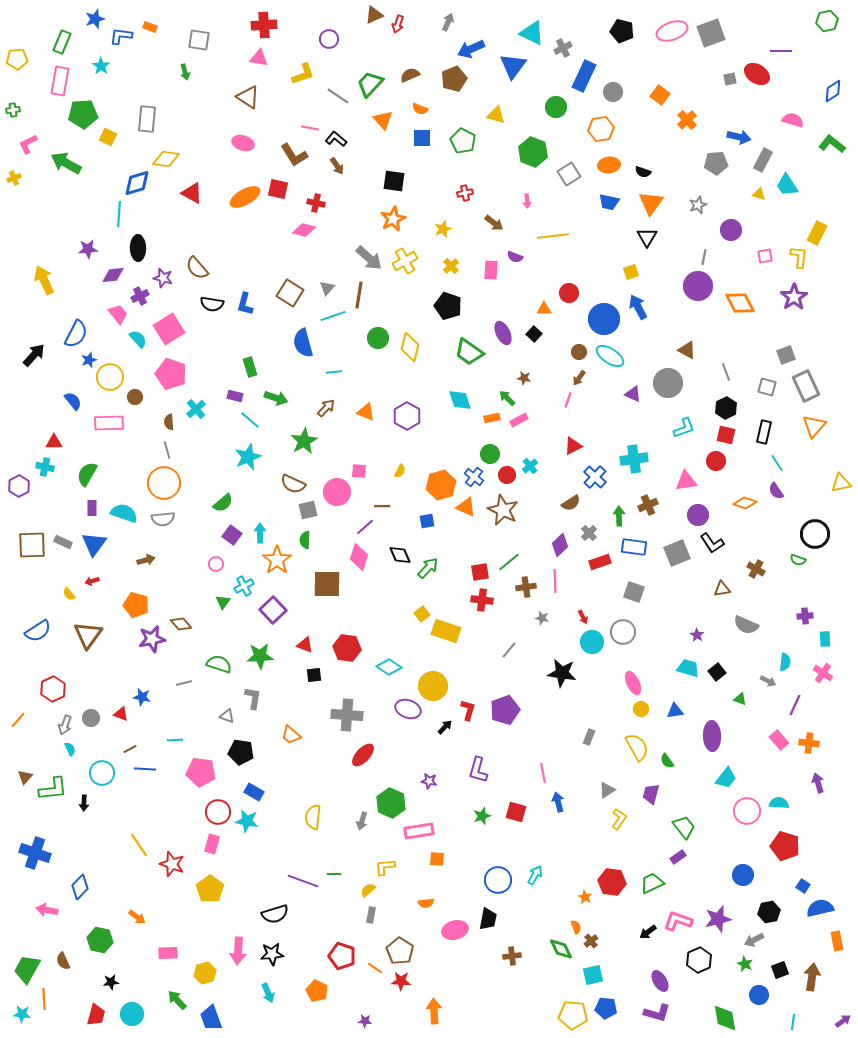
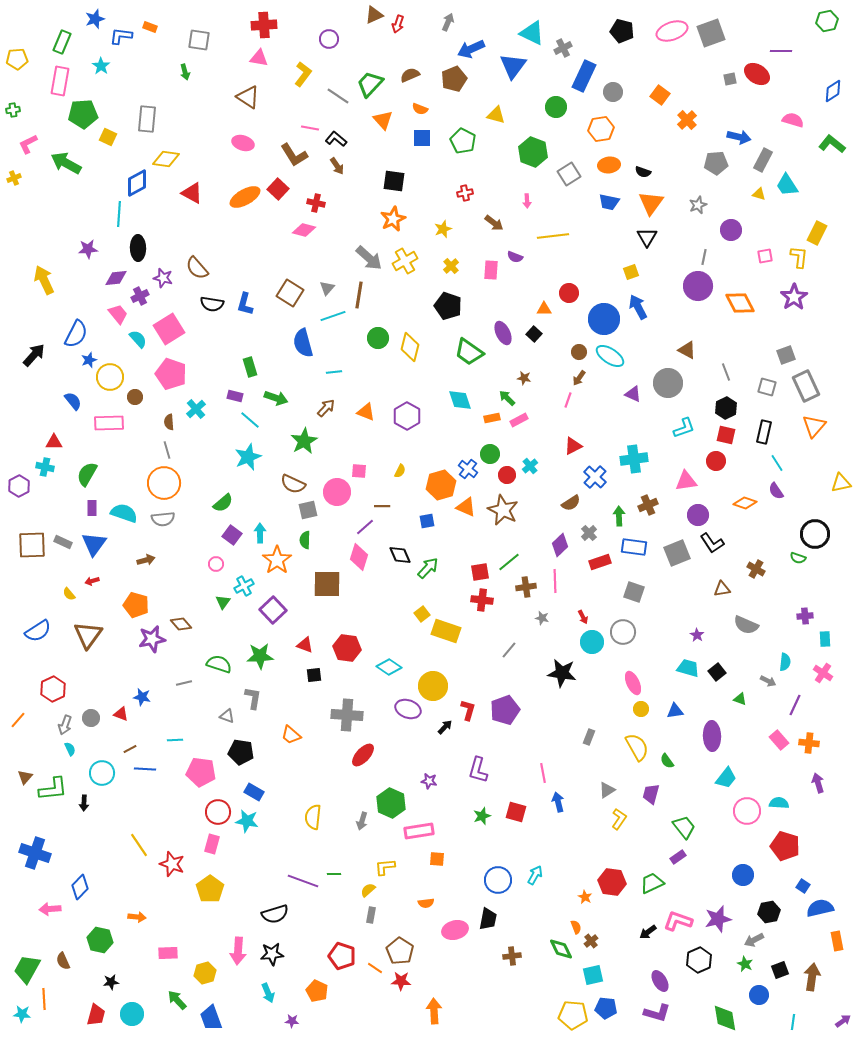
yellow L-shape at (303, 74): rotated 35 degrees counterclockwise
blue diamond at (137, 183): rotated 12 degrees counterclockwise
red square at (278, 189): rotated 30 degrees clockwise
purple diamond at (113, 275): moved 3 px right, 3 px down
blue cross at (474, 477): moved 6 px left, 8 px up
green semicircle at (798, 560): moved 2 px up
pink arrow at (47, 910): moved 3 px right, 1 px up; rotated 15 degrees counterclockwise
orange arrow at (137, 917): rotated 30 degrees counterclockwise
purple star at (365, 1021): moved 73 px left
